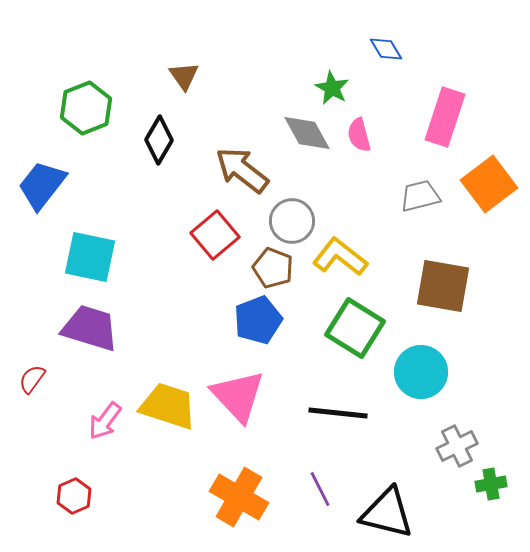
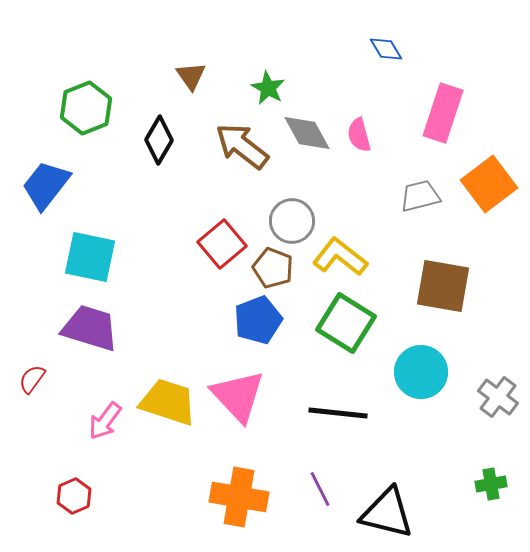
brown triangle: moved 7 px right
green star: moved 64 px left
pink rectangle: moved 2 px left, 4 px up
brown arrow: moved 24 px up
blue trapezoid: moved 4 px right
red square: moved 7 px right, 9 px down
green square: moved 9 px left, 5 px up
yellow trapezoid: moved 4 px up
gray cross: moved 41 px right, 49 px up; rotated 27 degrees counterclockwise
orange cross: rotated 20 degrees counterclockwise
